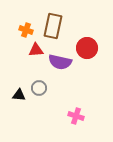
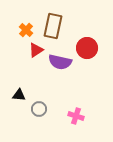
orange cross: rotated 24 degrees clockwise
red triangle: rotated 28 degrees counterclockwise
gray circle: moved 21 px down
